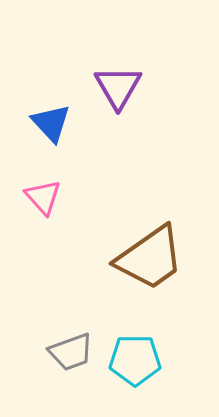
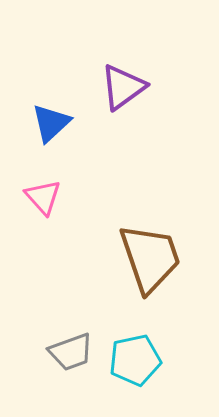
purple triangle: moved 5 px right; rotated 24 degrees clockwise
blue triangle: rotated 30 degrees clockwise
brown trapezoid: rotated 74 degrees counterclockwise
cyan pentagon: rotated 12 degrees counterclockwise
